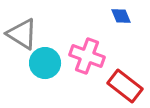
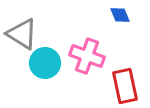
blue diamond: moved 1 px left, 1 px up
red rectangle: rotated 40 degrees clockwise
